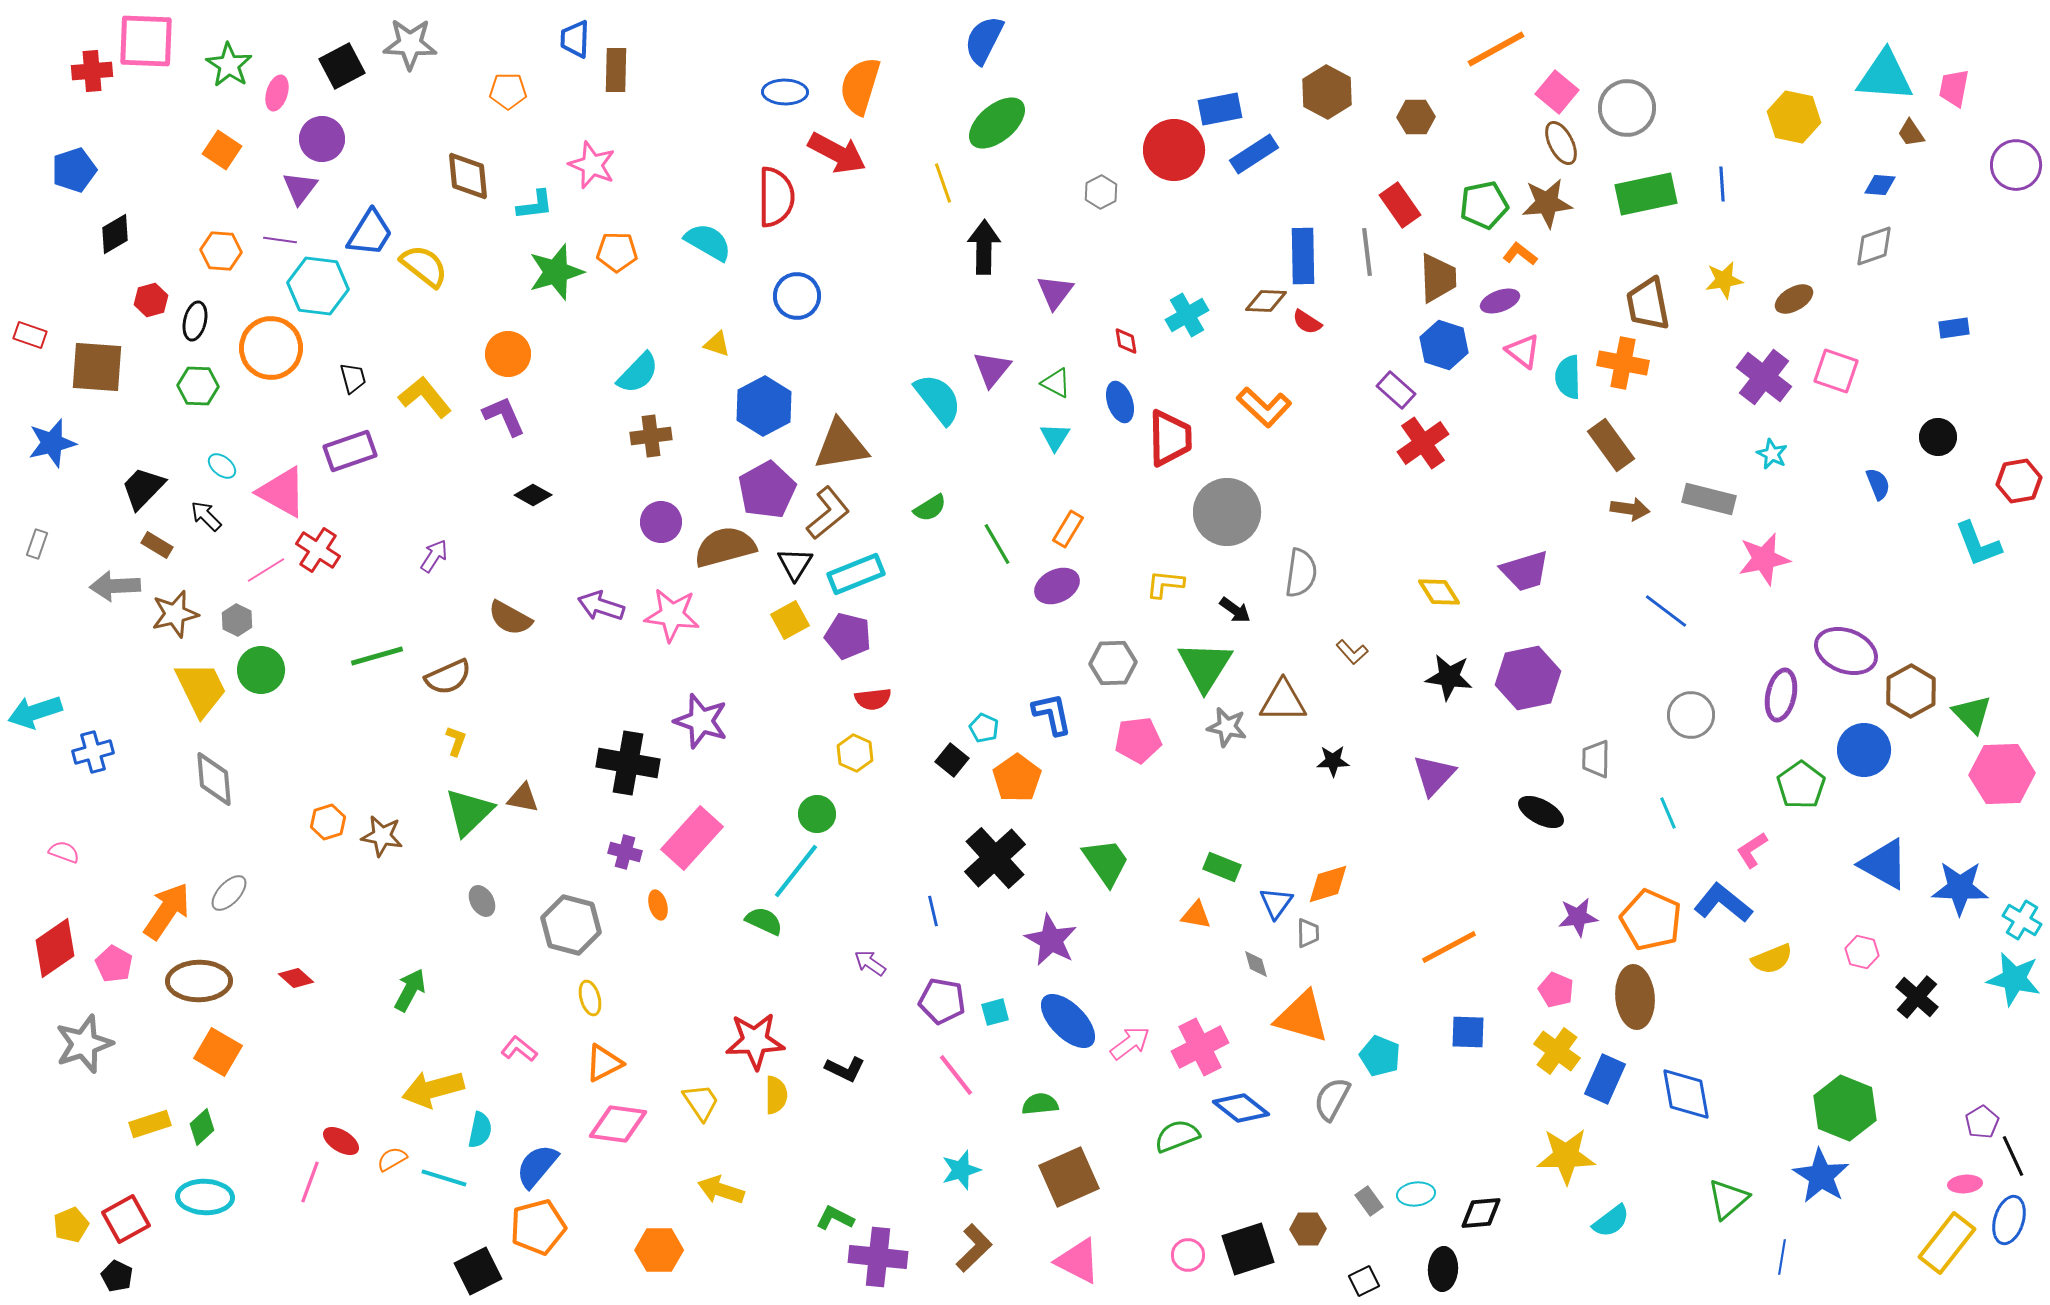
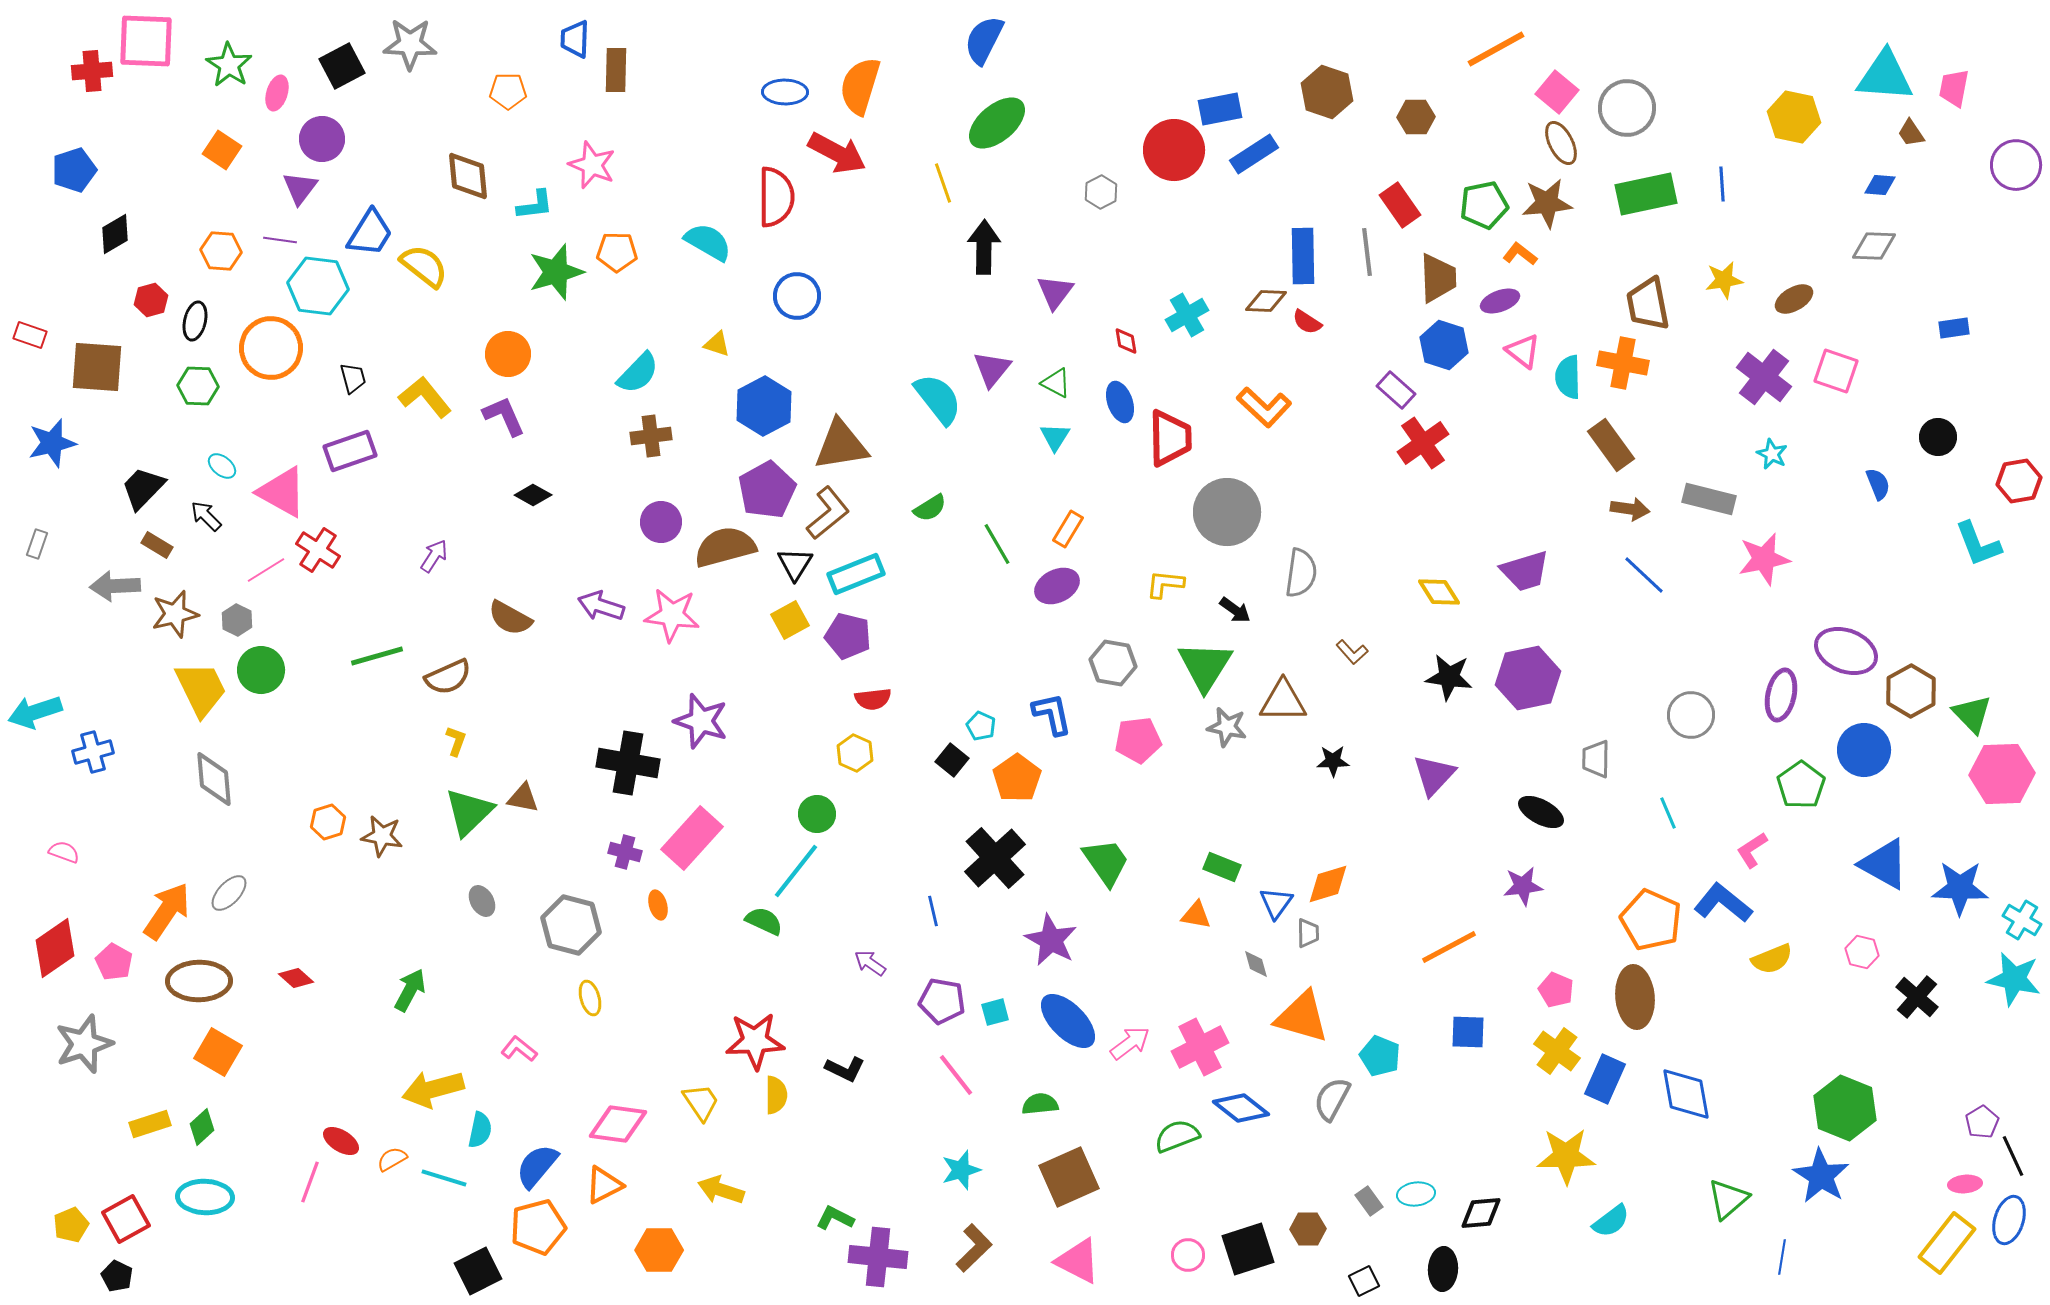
brown hexagon at (1327, 92): rotated 9 degrees counterclockwise
gray diamond at (1874, 246): rotated 21 degrees clockwise
blue line at (1666, 611): moved 22 px left, 36 px up; rotated 6 degrees clockwise
gray hexagon at (1113, 663): rotated 12 degrees clockwise
cyan pentagon at (984, 728): moved 3 px left, 2 px up
purple star at (1578, 917): moved 55 px left, 31 px up
pink pentagon at (114, 964): moved 2 px up
orange triangle at (604, 1063): moved 122 px down
